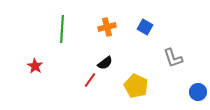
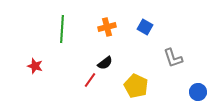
red star: rotated 14 degrees counterclockwise
